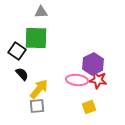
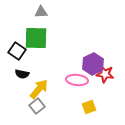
black semicircle: rotated 144 degrees clockwise
red star: moved 7 px right, 6 px up
gray square: rotated 35 degrees counterclockwise
